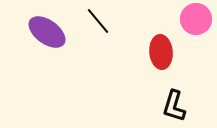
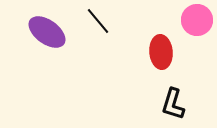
pink circle: moved 1 px right, 1 px down
black L-shape: moved 1 px left, 2 px up
